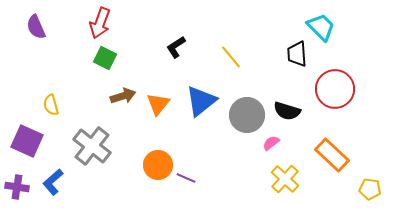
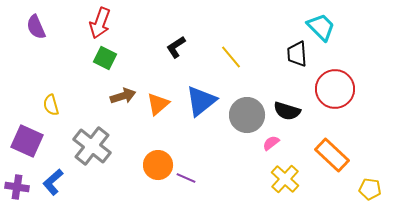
orange triangle: rotated 10 degrees clockwise
